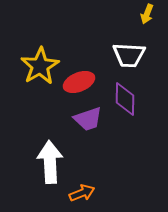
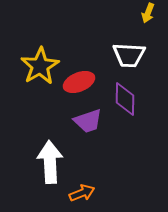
yellow arrow: moved 1 px right, 1 px up
purple trapezoid: moved 2 px down
